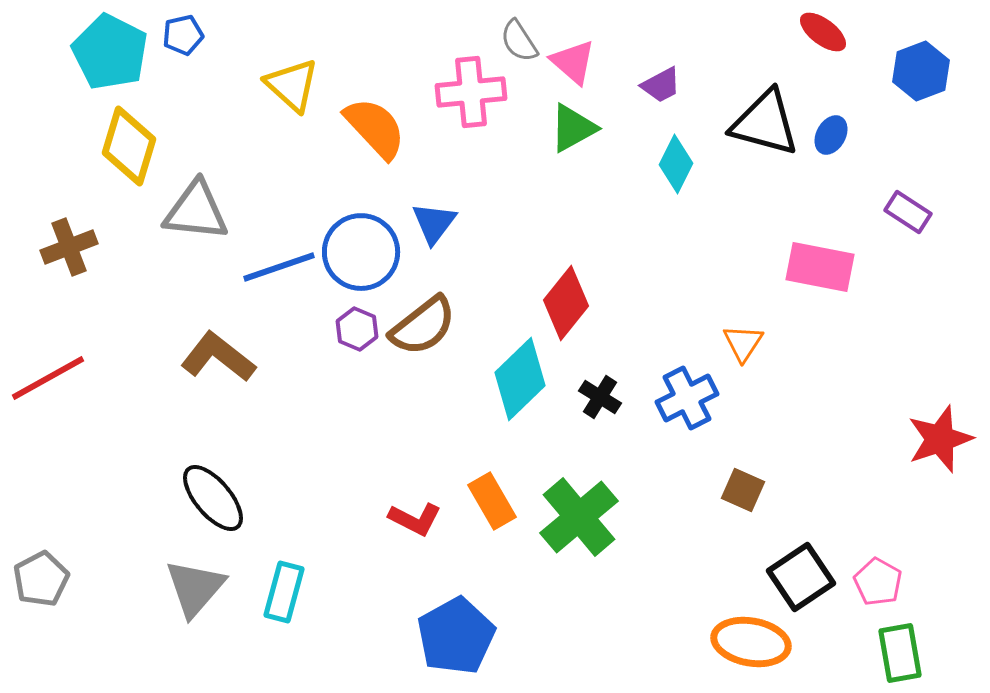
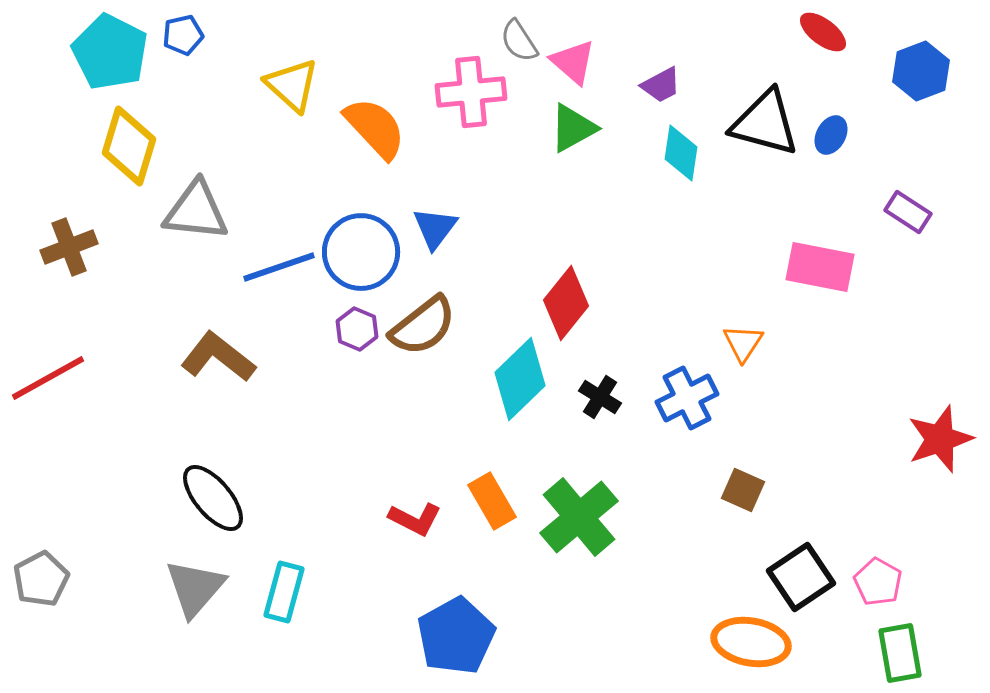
cyan diamond at (676, 164): moved 5 px right, 11 px up; rotated 18 degrees counterclockwise
blue triangle at (434, 223): moved 1 px right, 5 px down
